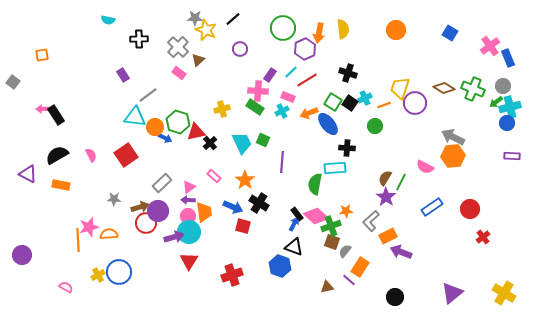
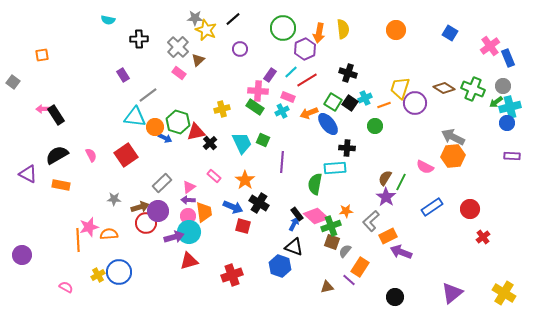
red triangle at (189, 261): rotated 42 degrees clockwise
